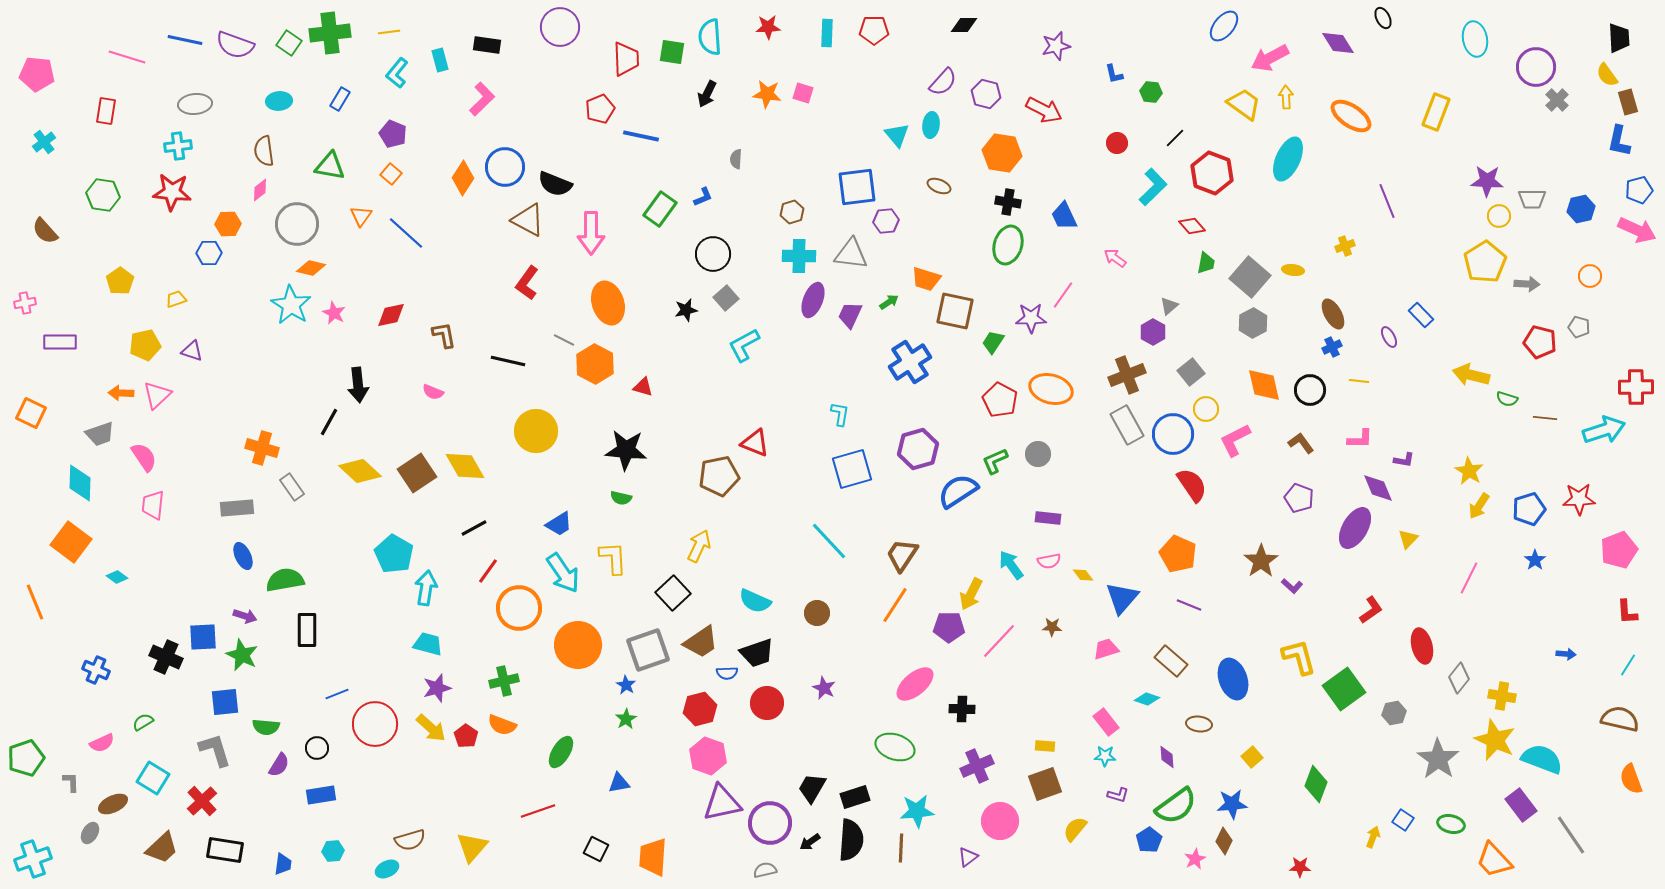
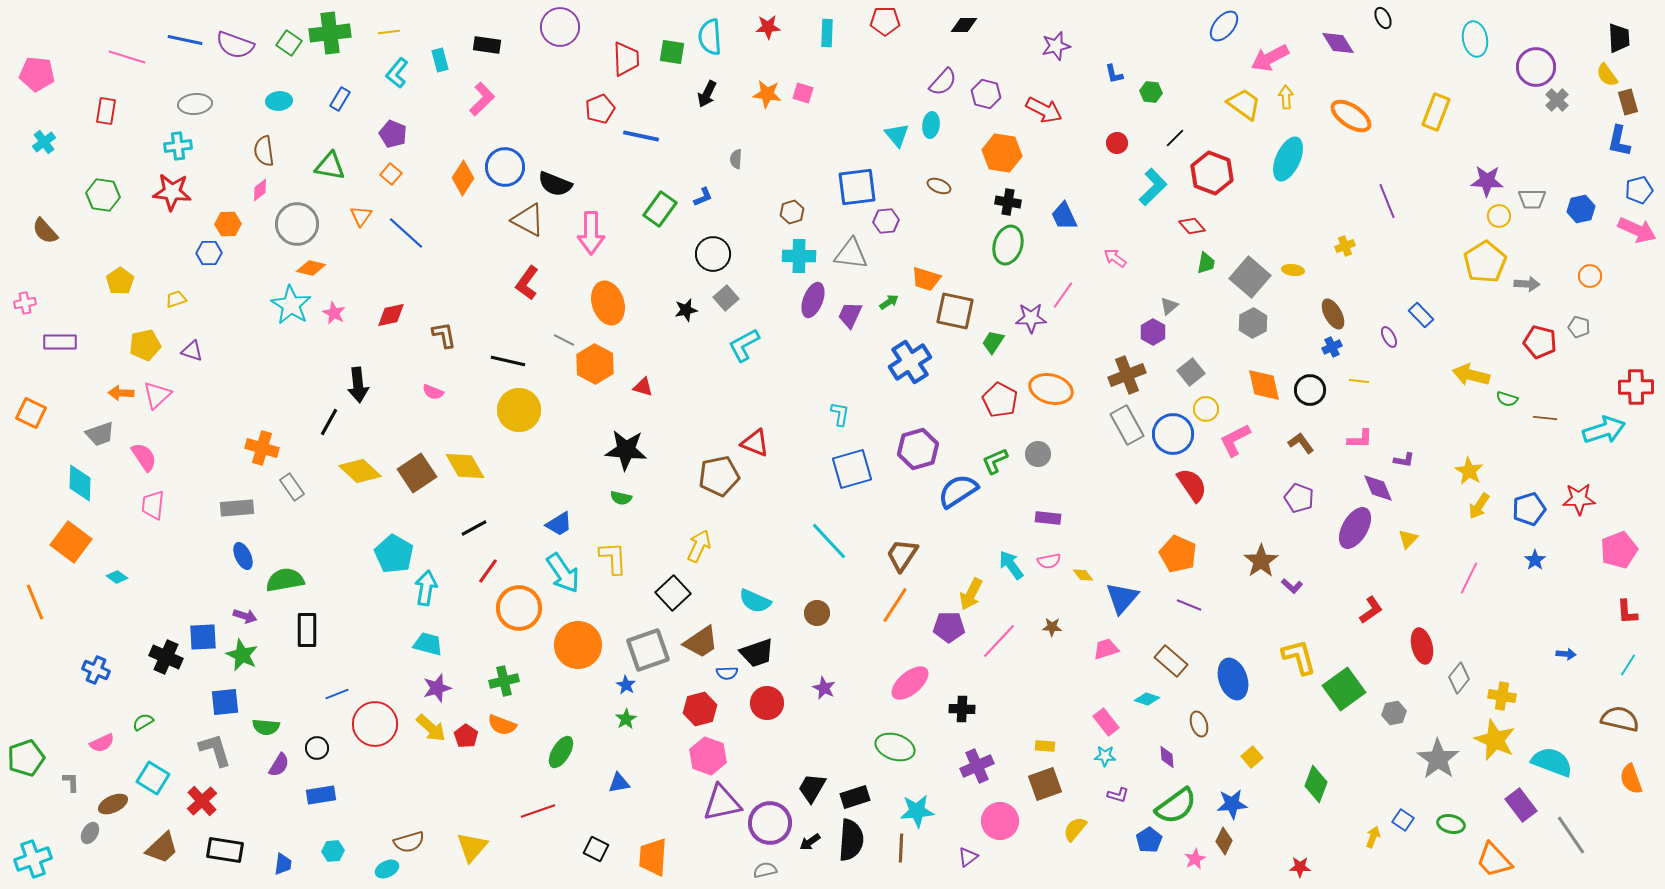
red pentagon at (874, 30): moved 11 px right, 9 px up
yellow circle at (536, 431): moved 17 px left, 21 px up
pink ellipse at (915, 684): moved 5 px left, 1 px up
brown ellipse at (1199, 724): rotated 65 degrees clockwise
cyan semicircle at (1542, 759): moved 10 px right, 3 px down
brown semicircle at (410, 840): moved 1 px left, 2 px down
